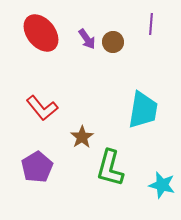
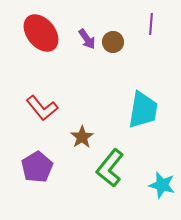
green L-shape: rotated 24 degrees clockwise
